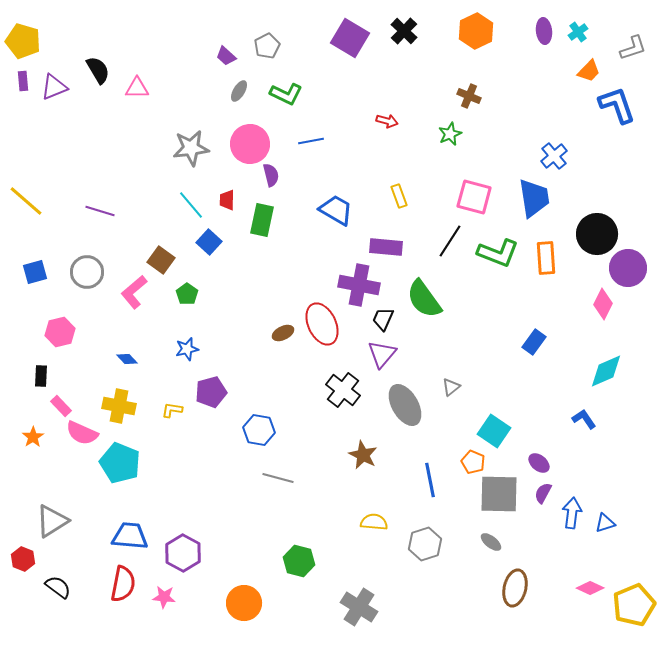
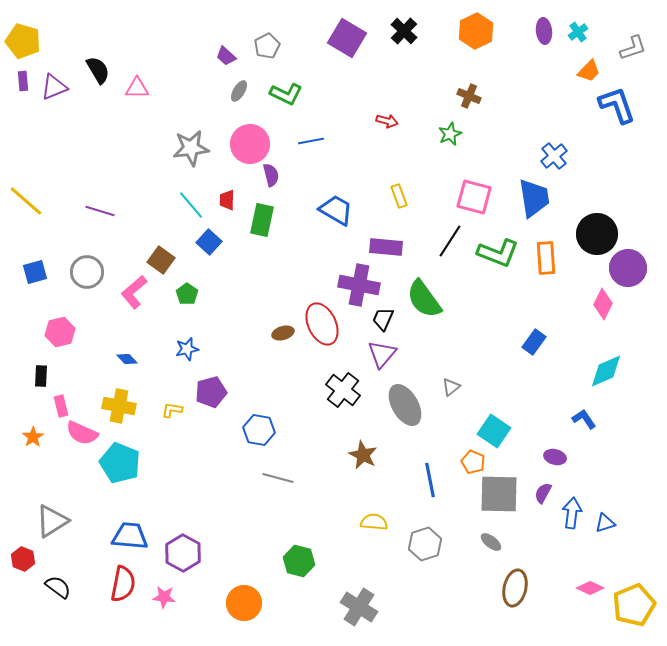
purple square at (350, 38): moved 3 px left
brown ellipse at (283, 333): rotated 10 degrees clockwise
pink rectangle at (61, 406): rotated 30 degrees clockwise
purple ellipse at (539, 463): moved 16 px right, 6 px up; rotated 25 degrees counterclockwise
